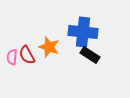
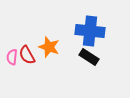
blue cross: moved 7 px right, 1 px up
black rectangle: moved 1 px left, 2 px down
